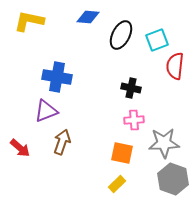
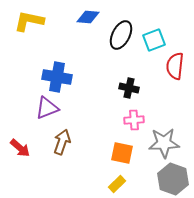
cyan square: moved 3 px left
black cross: moved 2 px left
purple triangle: moved 1 px right, 3 px up
